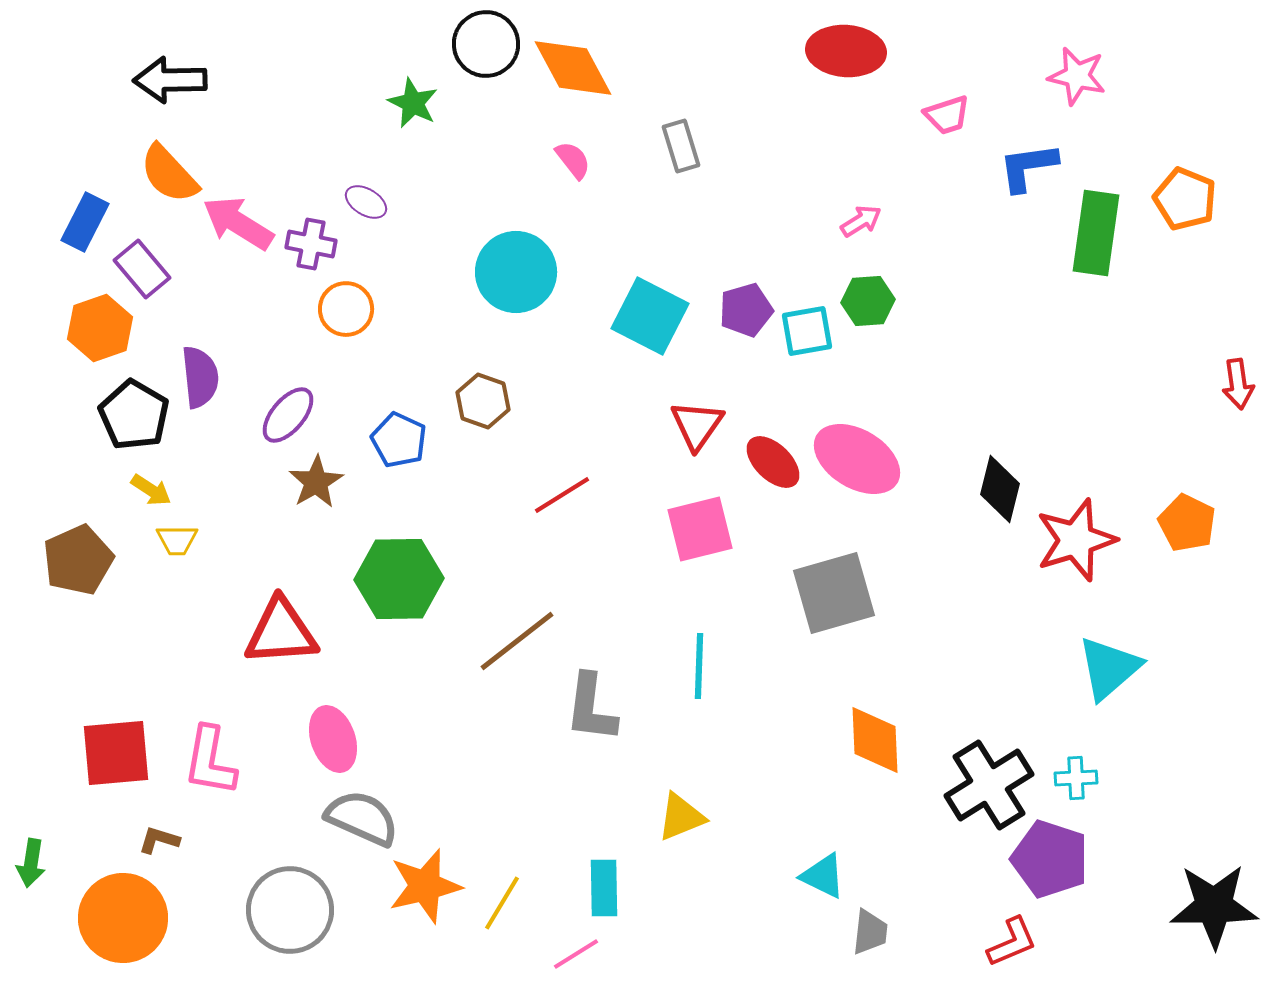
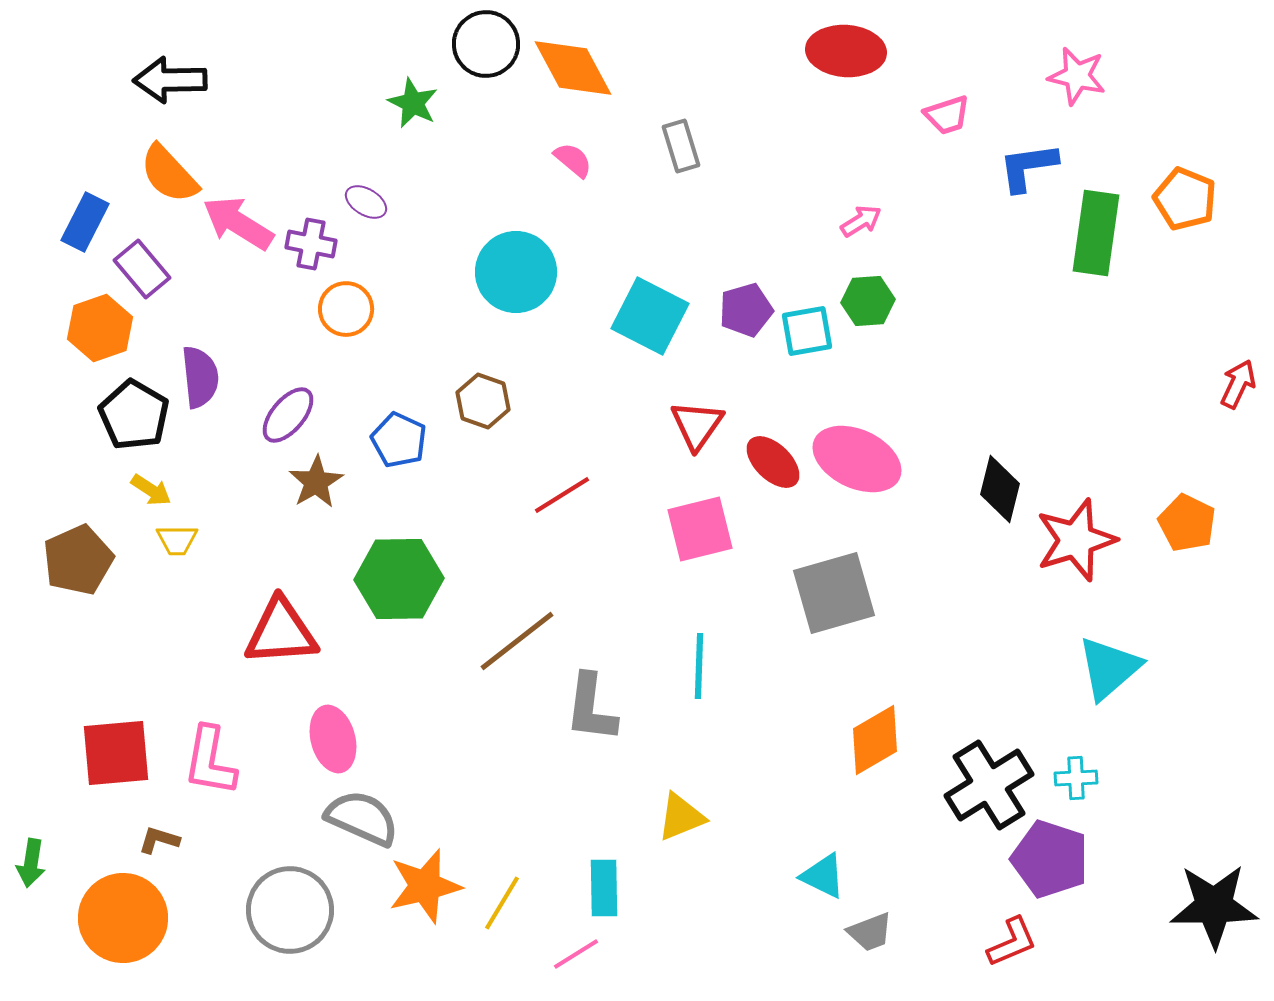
pink semicircle at (573, 160): rotated 12 degrees counterclockwise
red arrow at (1238, 384): rotated 147 degrees counterclockwise
pink ellipse at (857, 459): rotated 6 degrees counterclockwise
pink ellipse at (333, 739): rotated 4 degrees clockwise
orange diamond at (875, 740): rotated 62 degrees clockwise
gray trapezoid at (870, 932): rotated 63 degrees clockwise
